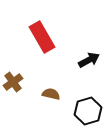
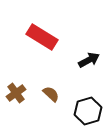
red rectangle: rotated 28 degrees counterclockwise
brown cross: moved 3 px right, 11 px down
brown semicircle: rotated 30 degrees clockwise
